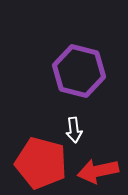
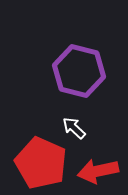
white arrow: moved 2 px up; rotated 140 degrees clockwise
red pentagon: rotated 9 degrees clockwise
